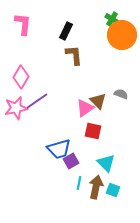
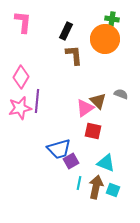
green cross: rotated 24 degrees counterclockwise
pink L-shape: moved 2 px up
orange circle: moved 17 px left, 4 px down
purple line: rotated 50 degrees counterclockwise
pink star: moved 4 px right
cyan triangle: rotated 24 degrees counterclockwise
